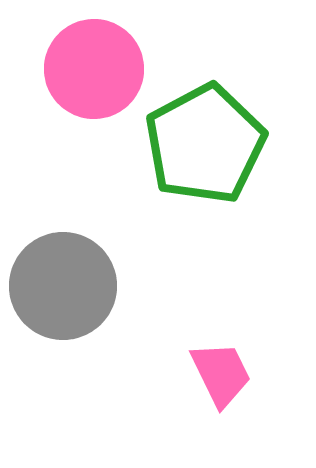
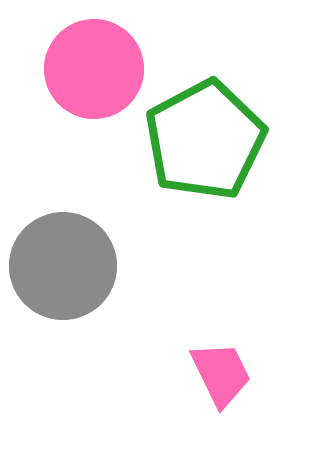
green pentagon: moved 4 px up
gray circle: moved 20 px up
